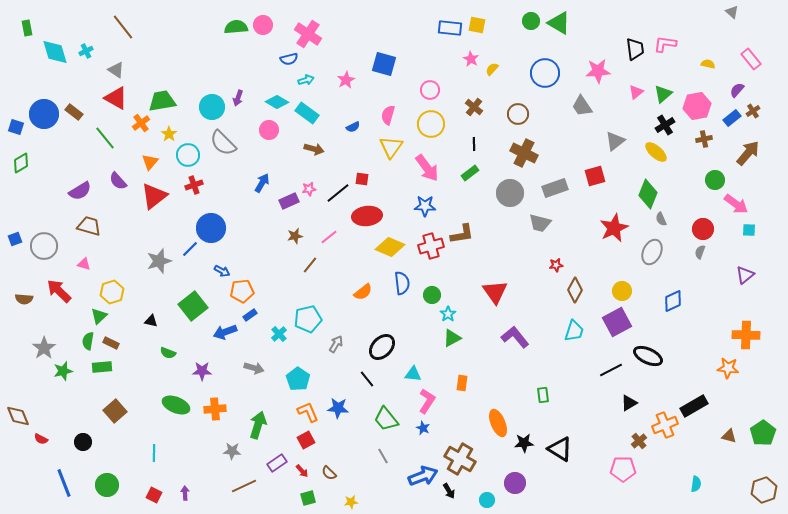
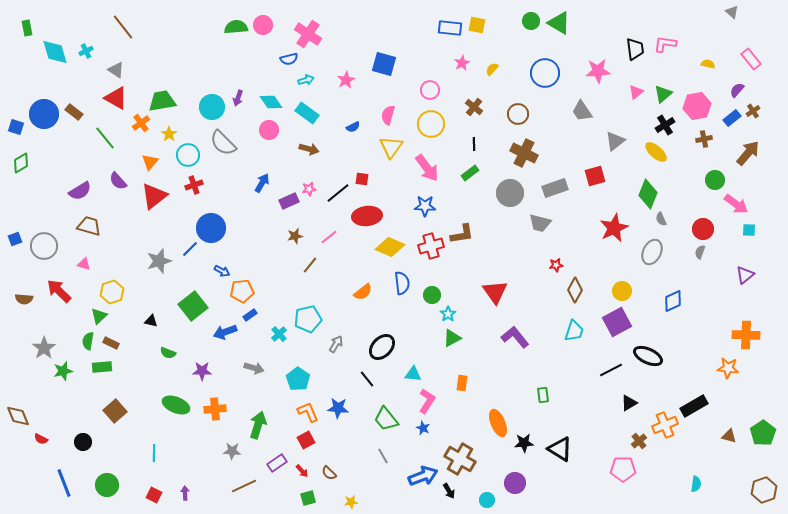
pink star at (471, 59): moved 9 px left, 4 px down; rotated 14 degrees clockwise
cyan diamond at (277, 102): moved 6 px left; rotated 25 degrees clockwise
gray trapezoid at (582, 106): moved 5 px down
brown arrow at (314, 149): moved 5 px left
